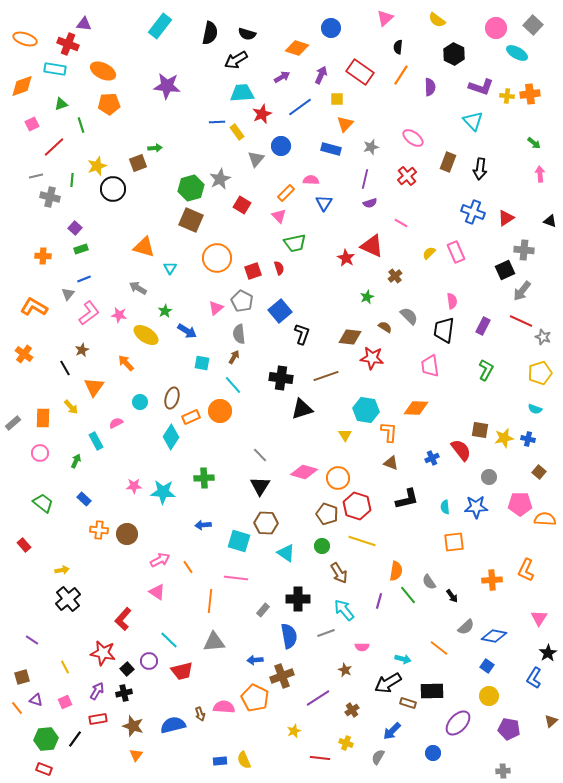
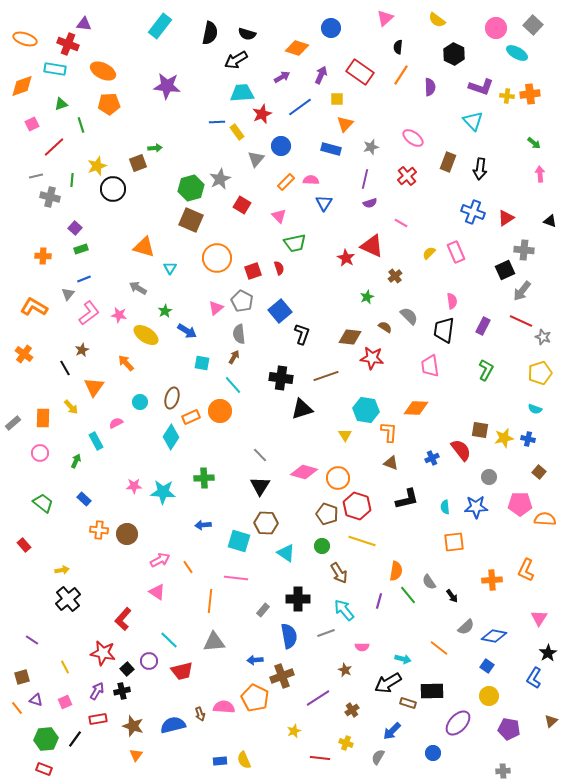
orange rectangle at (286, 193): moved 11 px up
black cross at (124, 693): moved 2 px left, 2 px up
